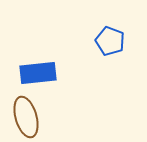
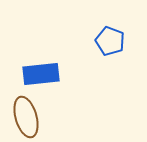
blue rectangle: moved 3 px right, 1 px down
